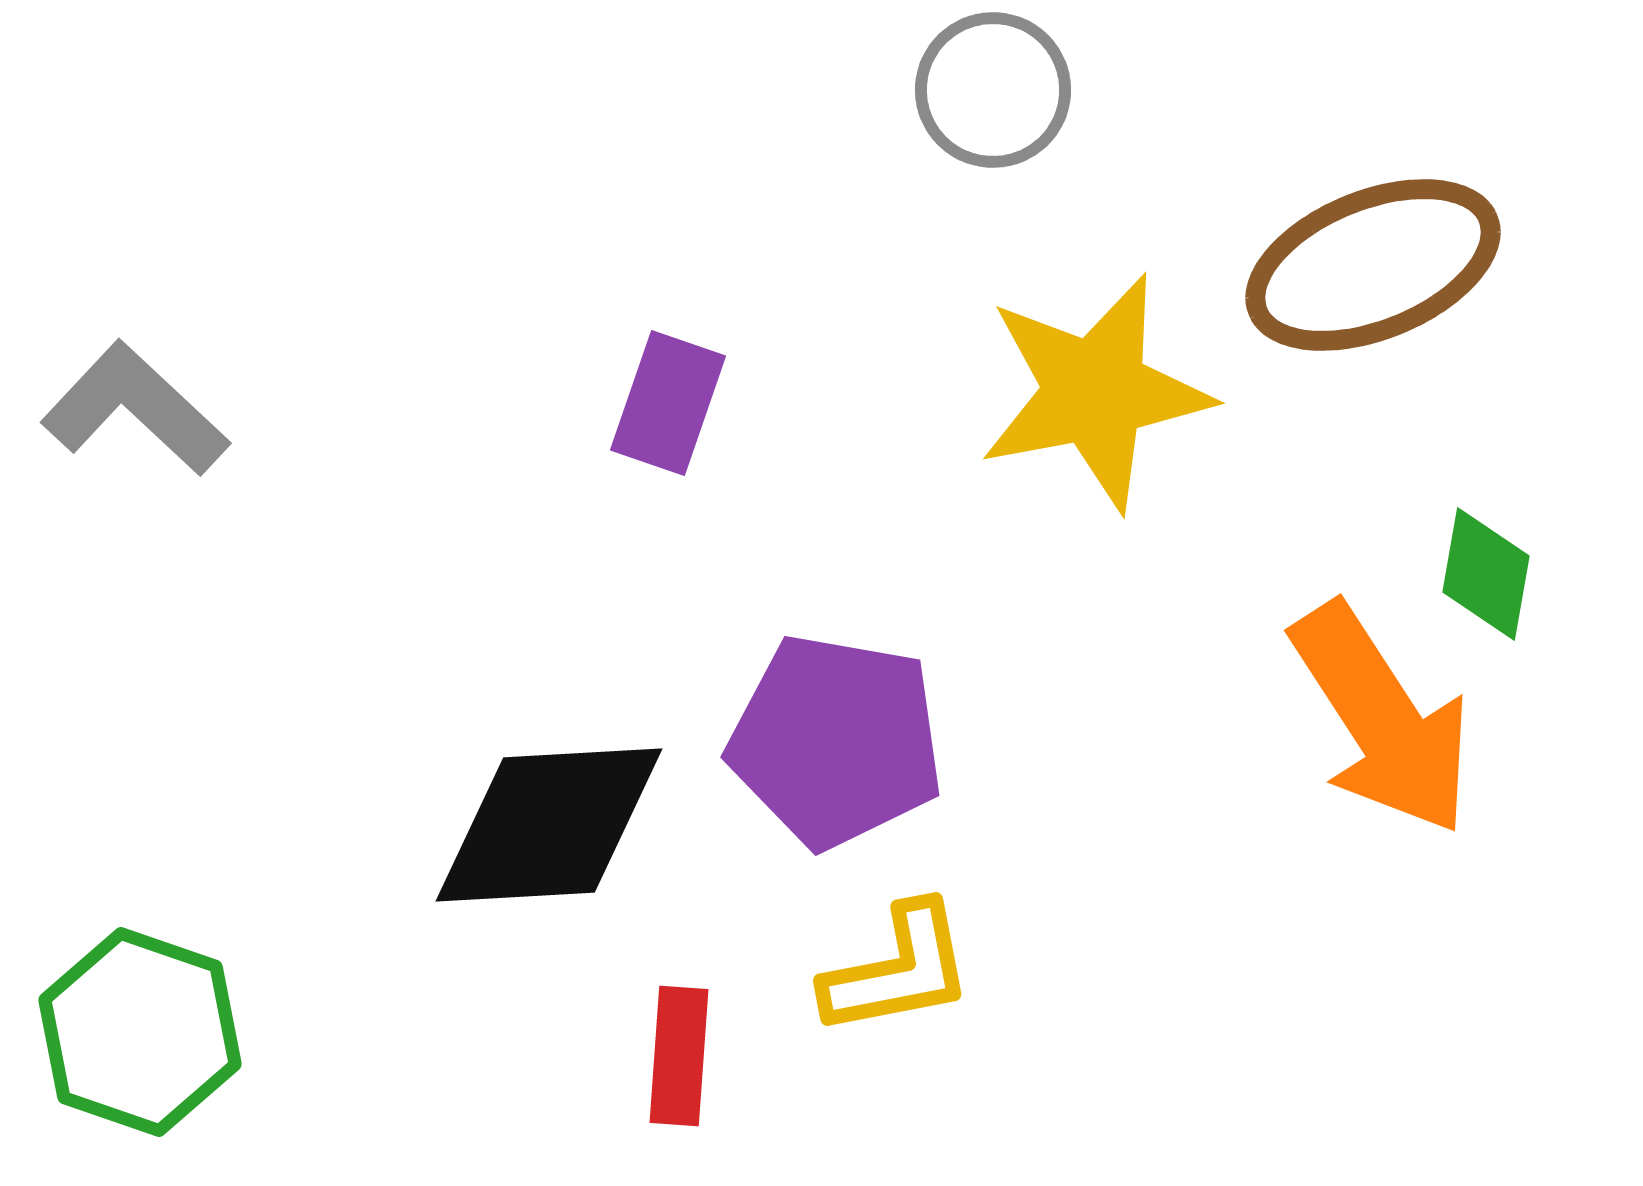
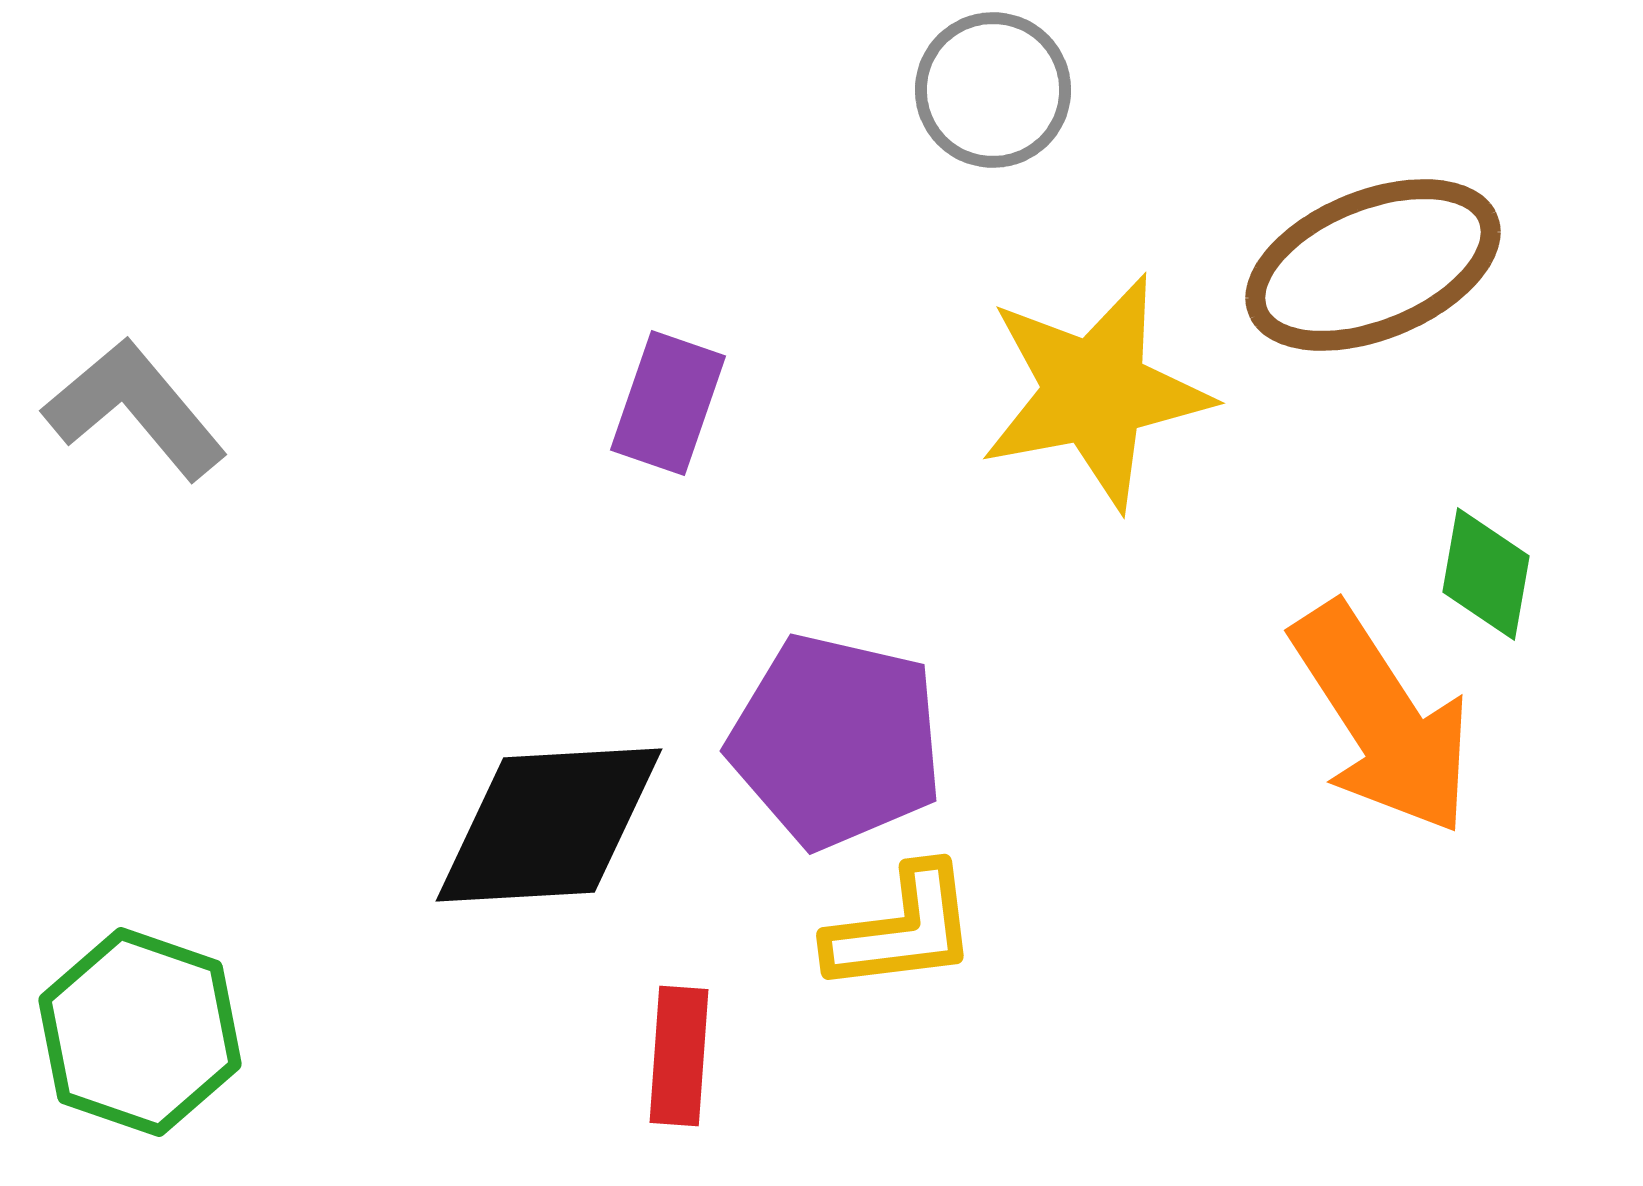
gray L-shape: rotated 7 degrees clockwise
purple pentagon: rotated 3 degrees clockwise
yellow L-shape: moved 4 px right, 41 px up; rotated 4 degrees clockwise
